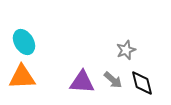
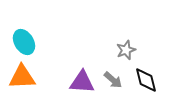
black diamond: moved 4 px right, 3 px up
